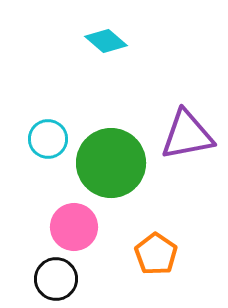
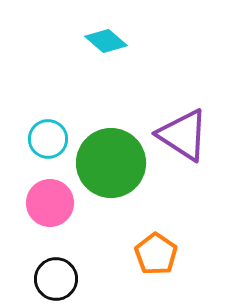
purple triangle: moved 4 px left; rotated 44 degrees clockwise
pink circle: moved 24 px left, 24 px up
